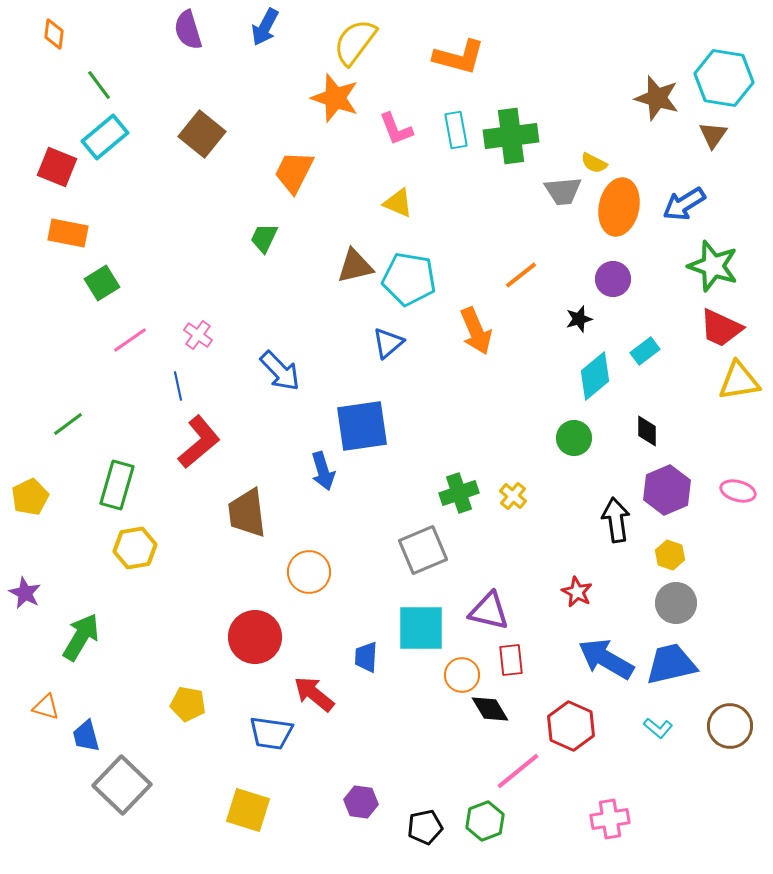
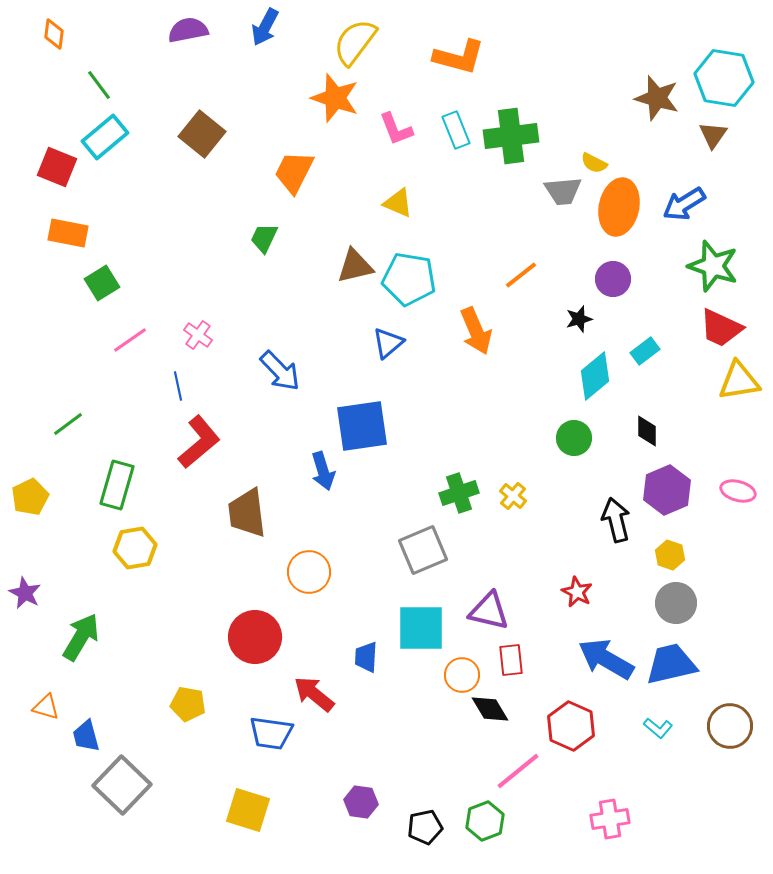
purple semicircle at (188, 30): rotated 96 degrees clockwise
cyan rectangle at (456, 130): rotated 12 degrees counterclockwise
black arrow at (616, 520): rotated 6 degrees counterclockwise
